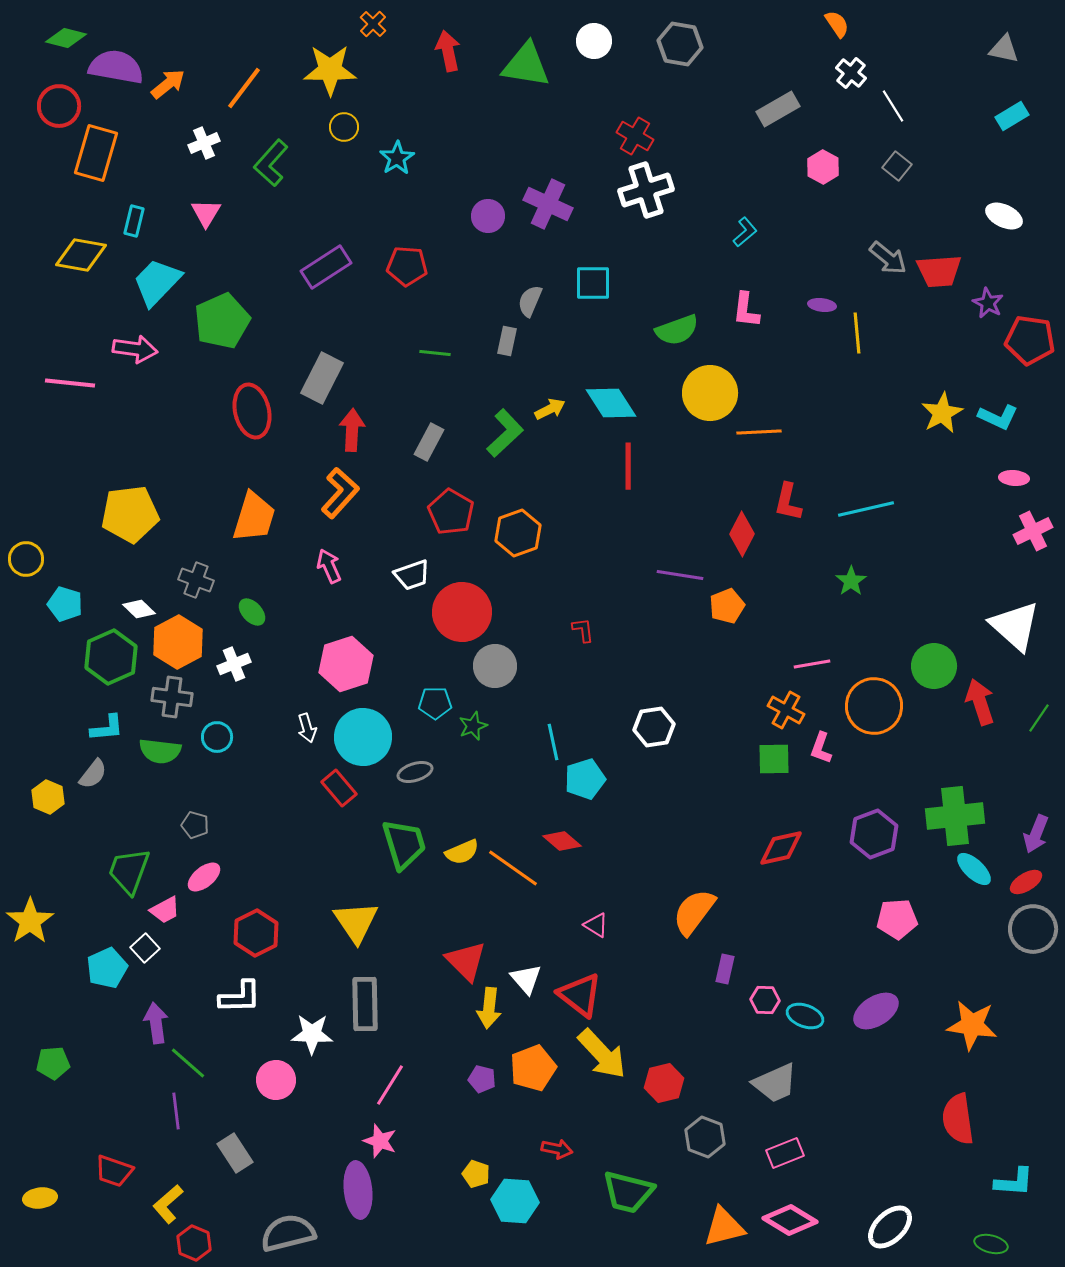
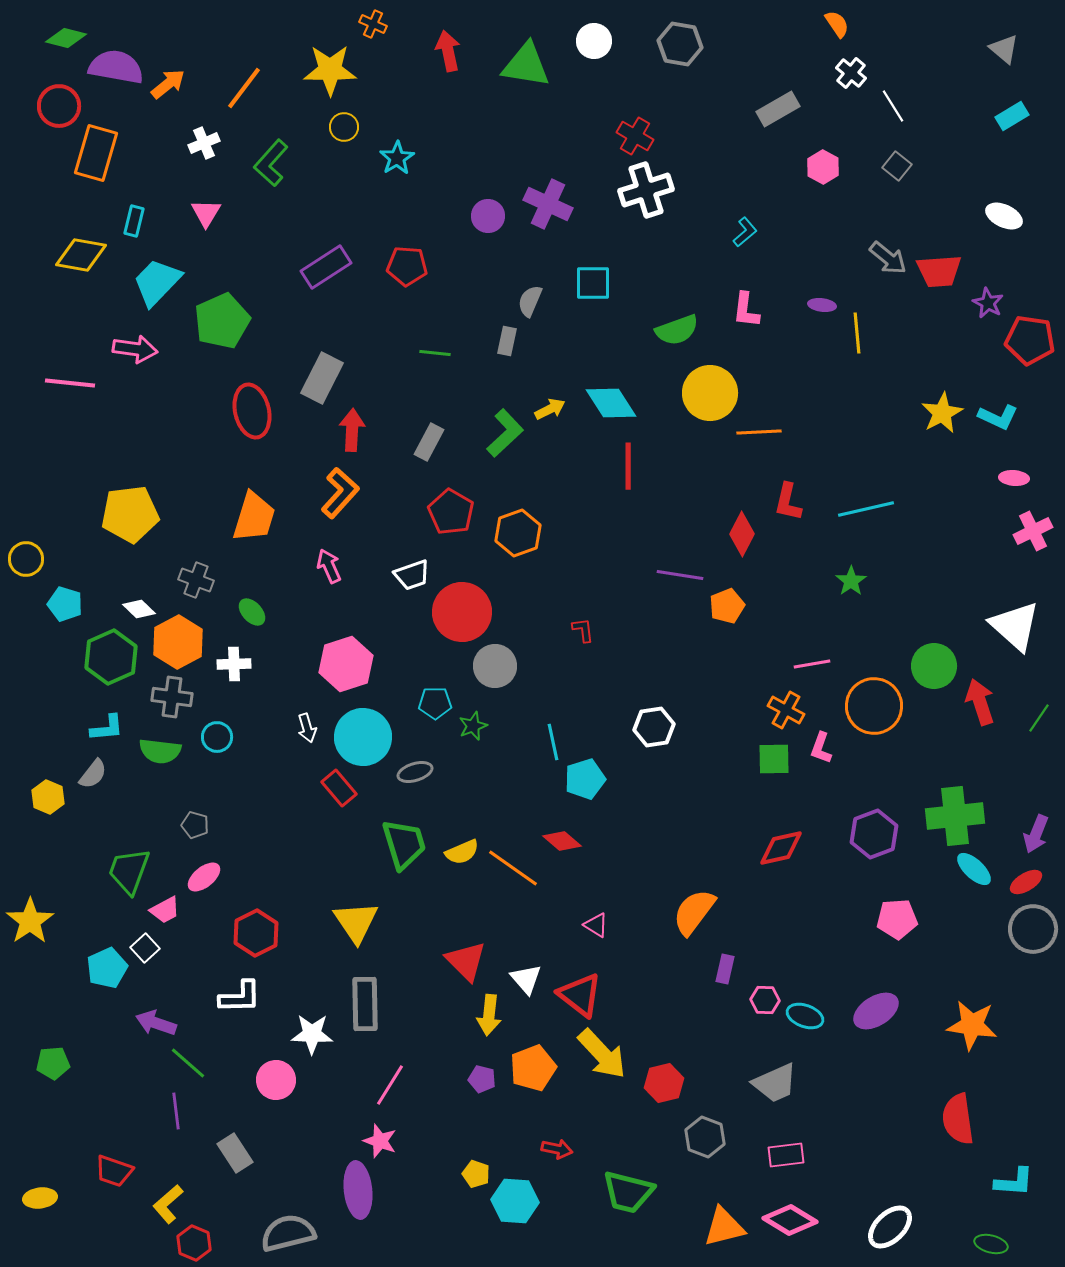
orange cross at (373, 24): rotated 20 degrees counterclockwise
gray triangle at (1004, 49): rotated 28 degrees clockwise
white cross at (234, 664): rotated 20 degrees clockwise
yellow arrow at (489, 1008): moved 7 px down
purple arrow at (156, 1023): rotated 63 degrees counterclockwise
pink rectangle at (785, 1153): moved 1 px right, 2 px down; rotated 15 degrees clockwise
